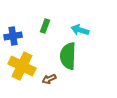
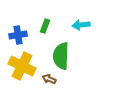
cyan arrow: moved 1 px right, 5 px up; rotated 24 degrees counterclockwise
blue cross: moved 5 px right, 1 px up
green semicircle: moved 7 px left
brown arrow: rotated 48 degrees clockwise
